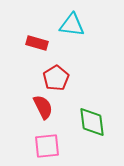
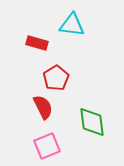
pink square: rotated 16 degrees counterclockwise
